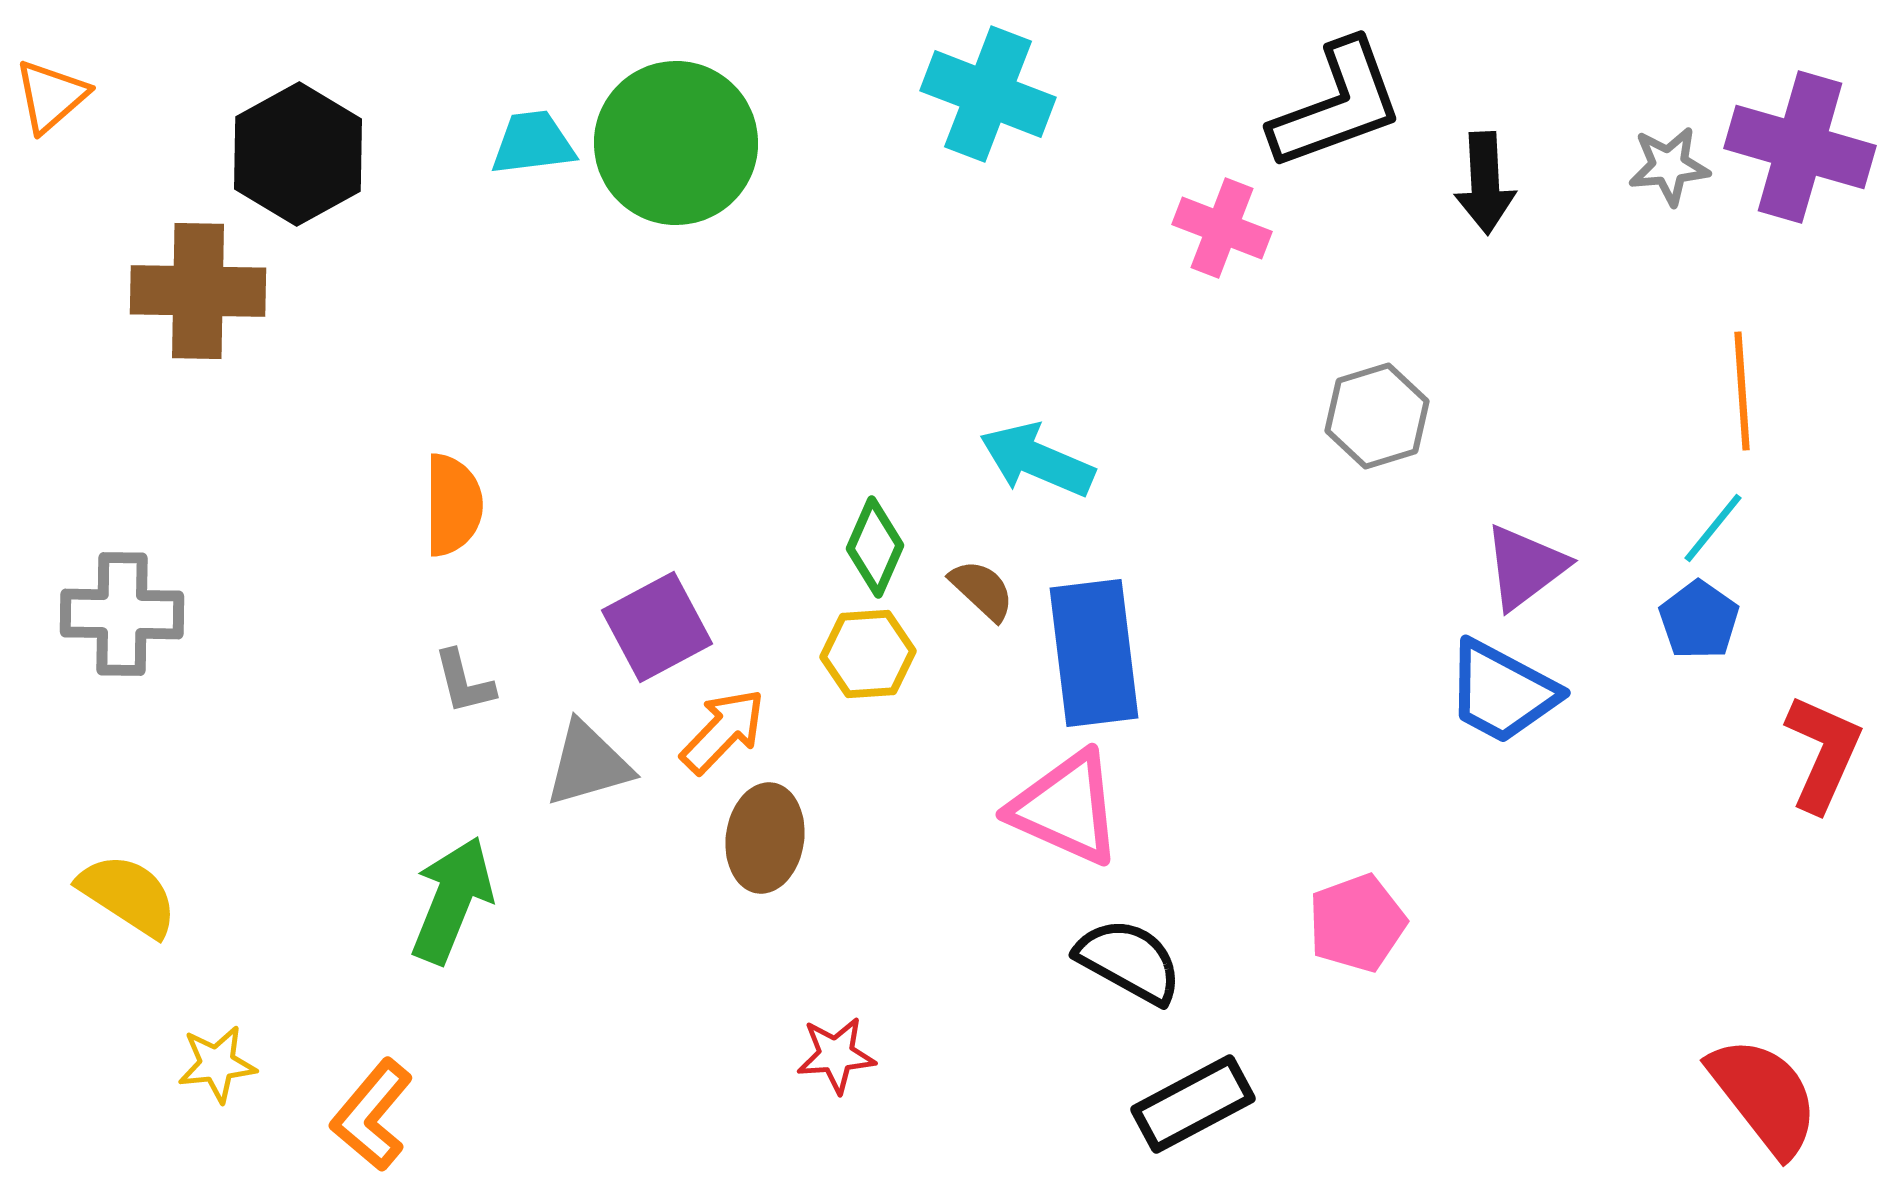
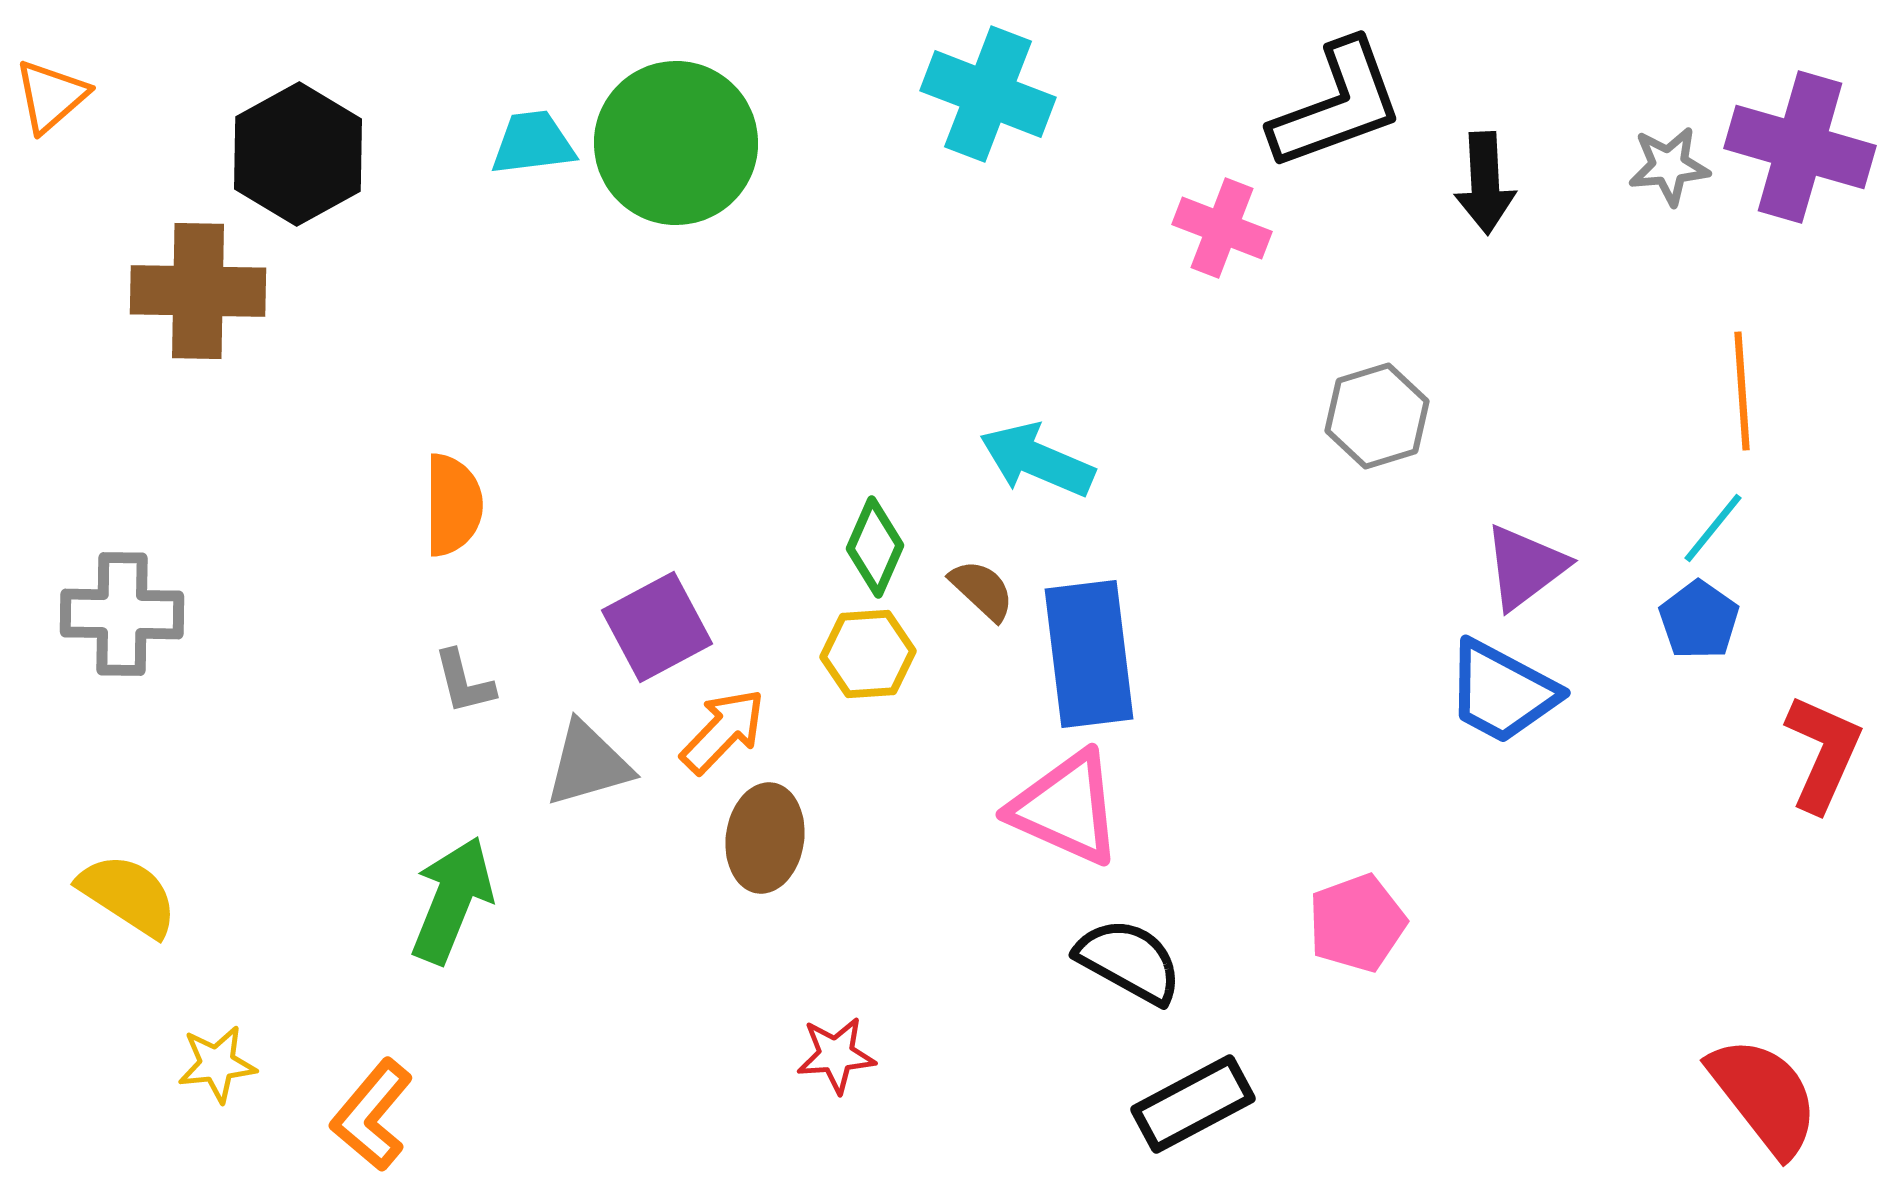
blue rectangle: moved 5 px left, 1 px down
